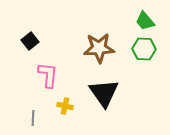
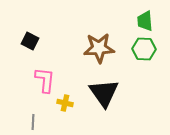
green trapezoid: rotated 35 degrees clockwise
black square: rotated 24 degrees counterclockwise
pink L-shape: moved 3 px left, 5 px down
yellow cross: moved 3 px up
gray line: moved 4 px down
